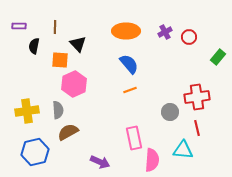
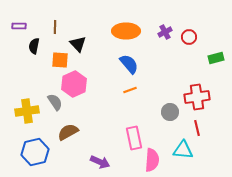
green rectangle: moved 2 px left, 1 px down; rotated 35 degrees clockwise
gray semicircle: moved 3 px left, 8 px up; rotated 30 degrees counterclockwise
